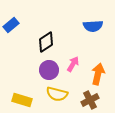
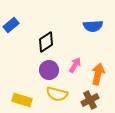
pink arrow: moved 2 px right, 1 px down
